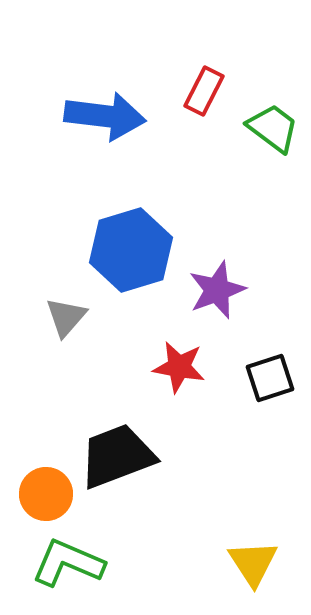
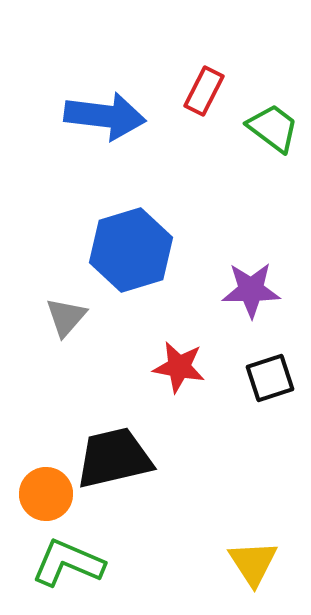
purple star: moved 34 px right; rotated 20 degrees clockwise
black trapezoid: moved 3 px left, 2 px down; rotated 8 degrees clockwise
